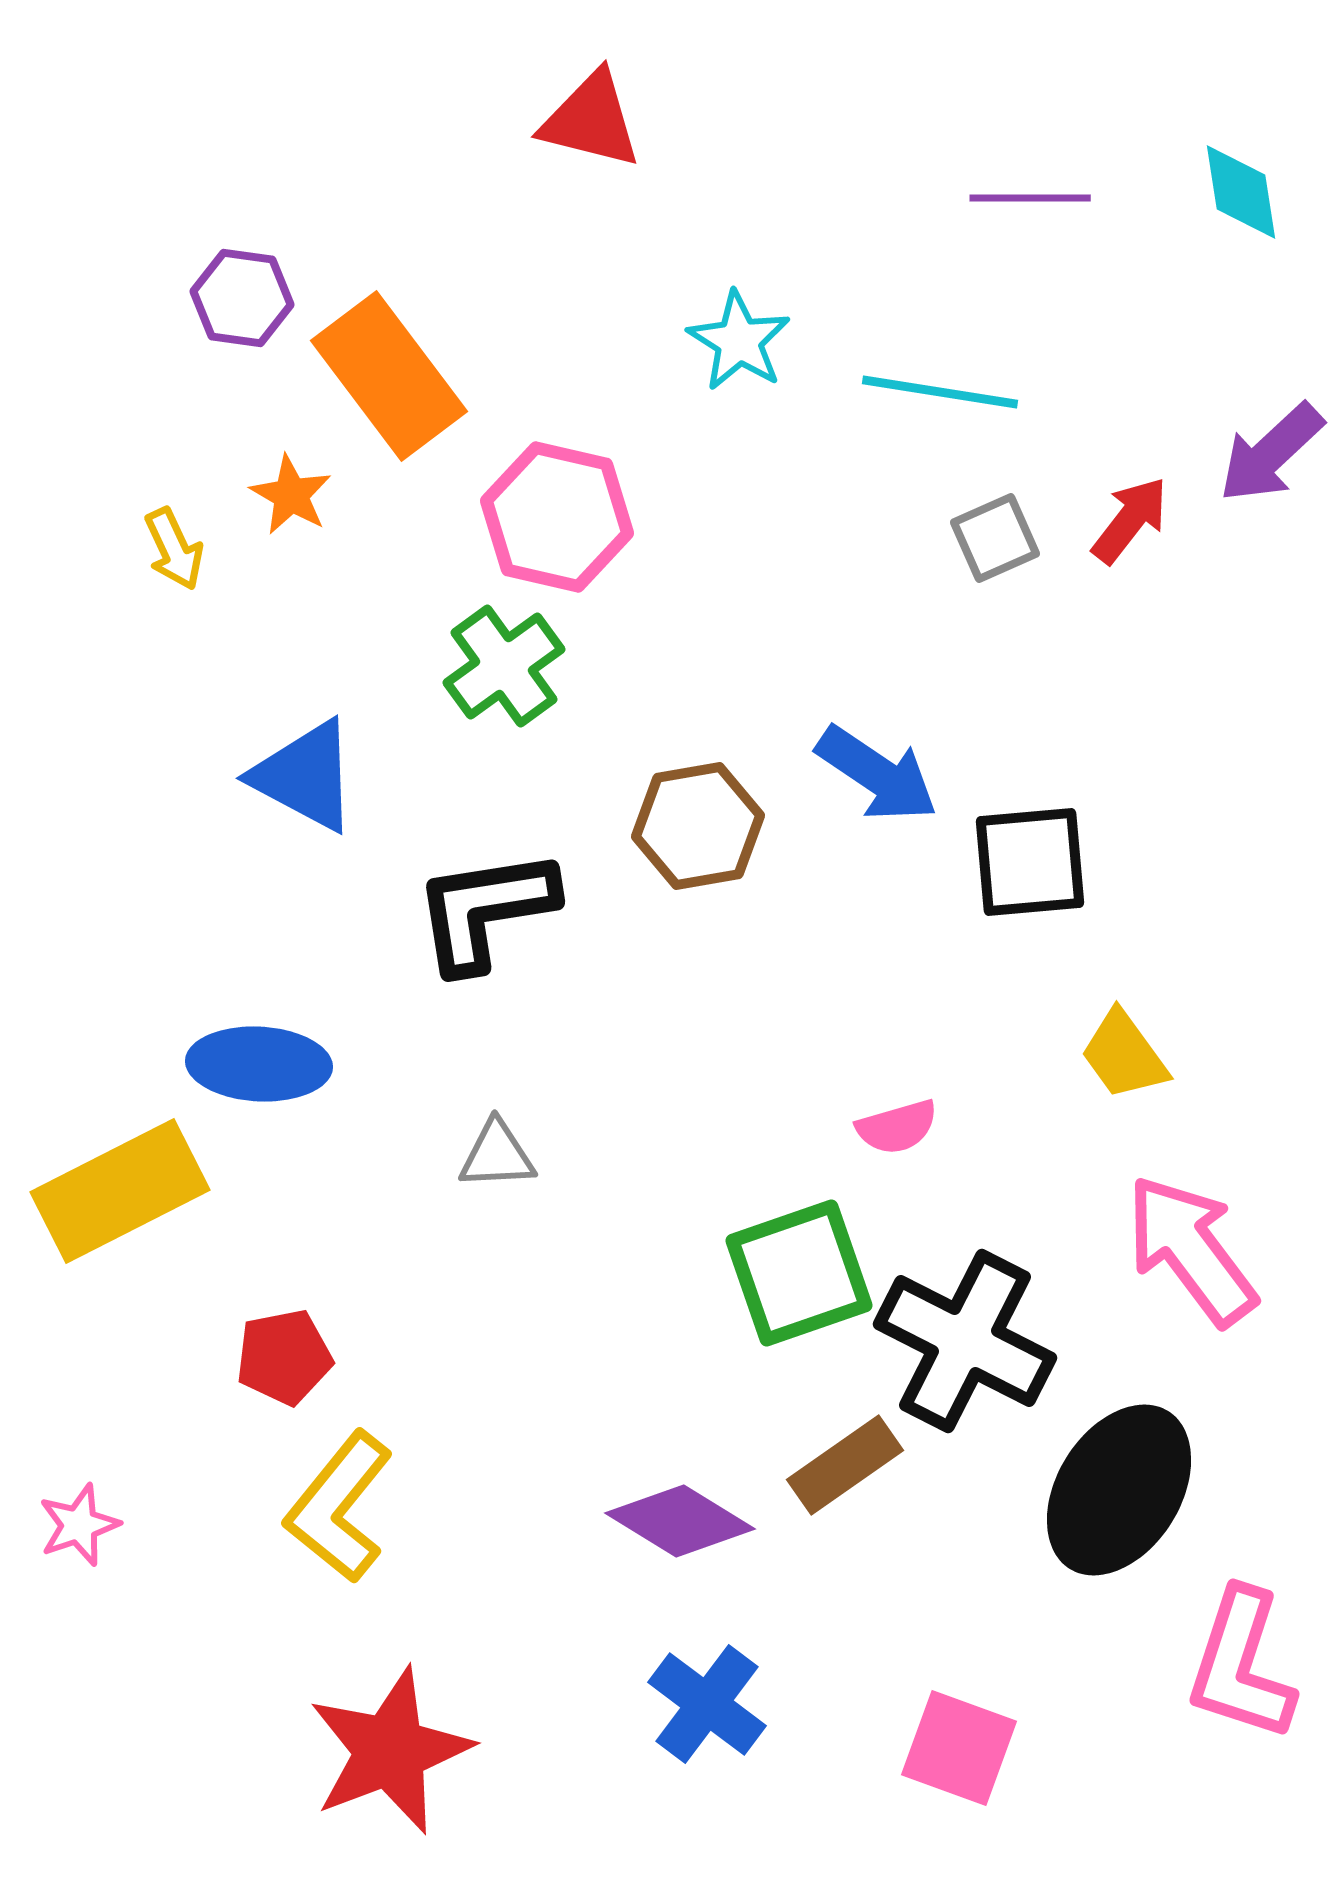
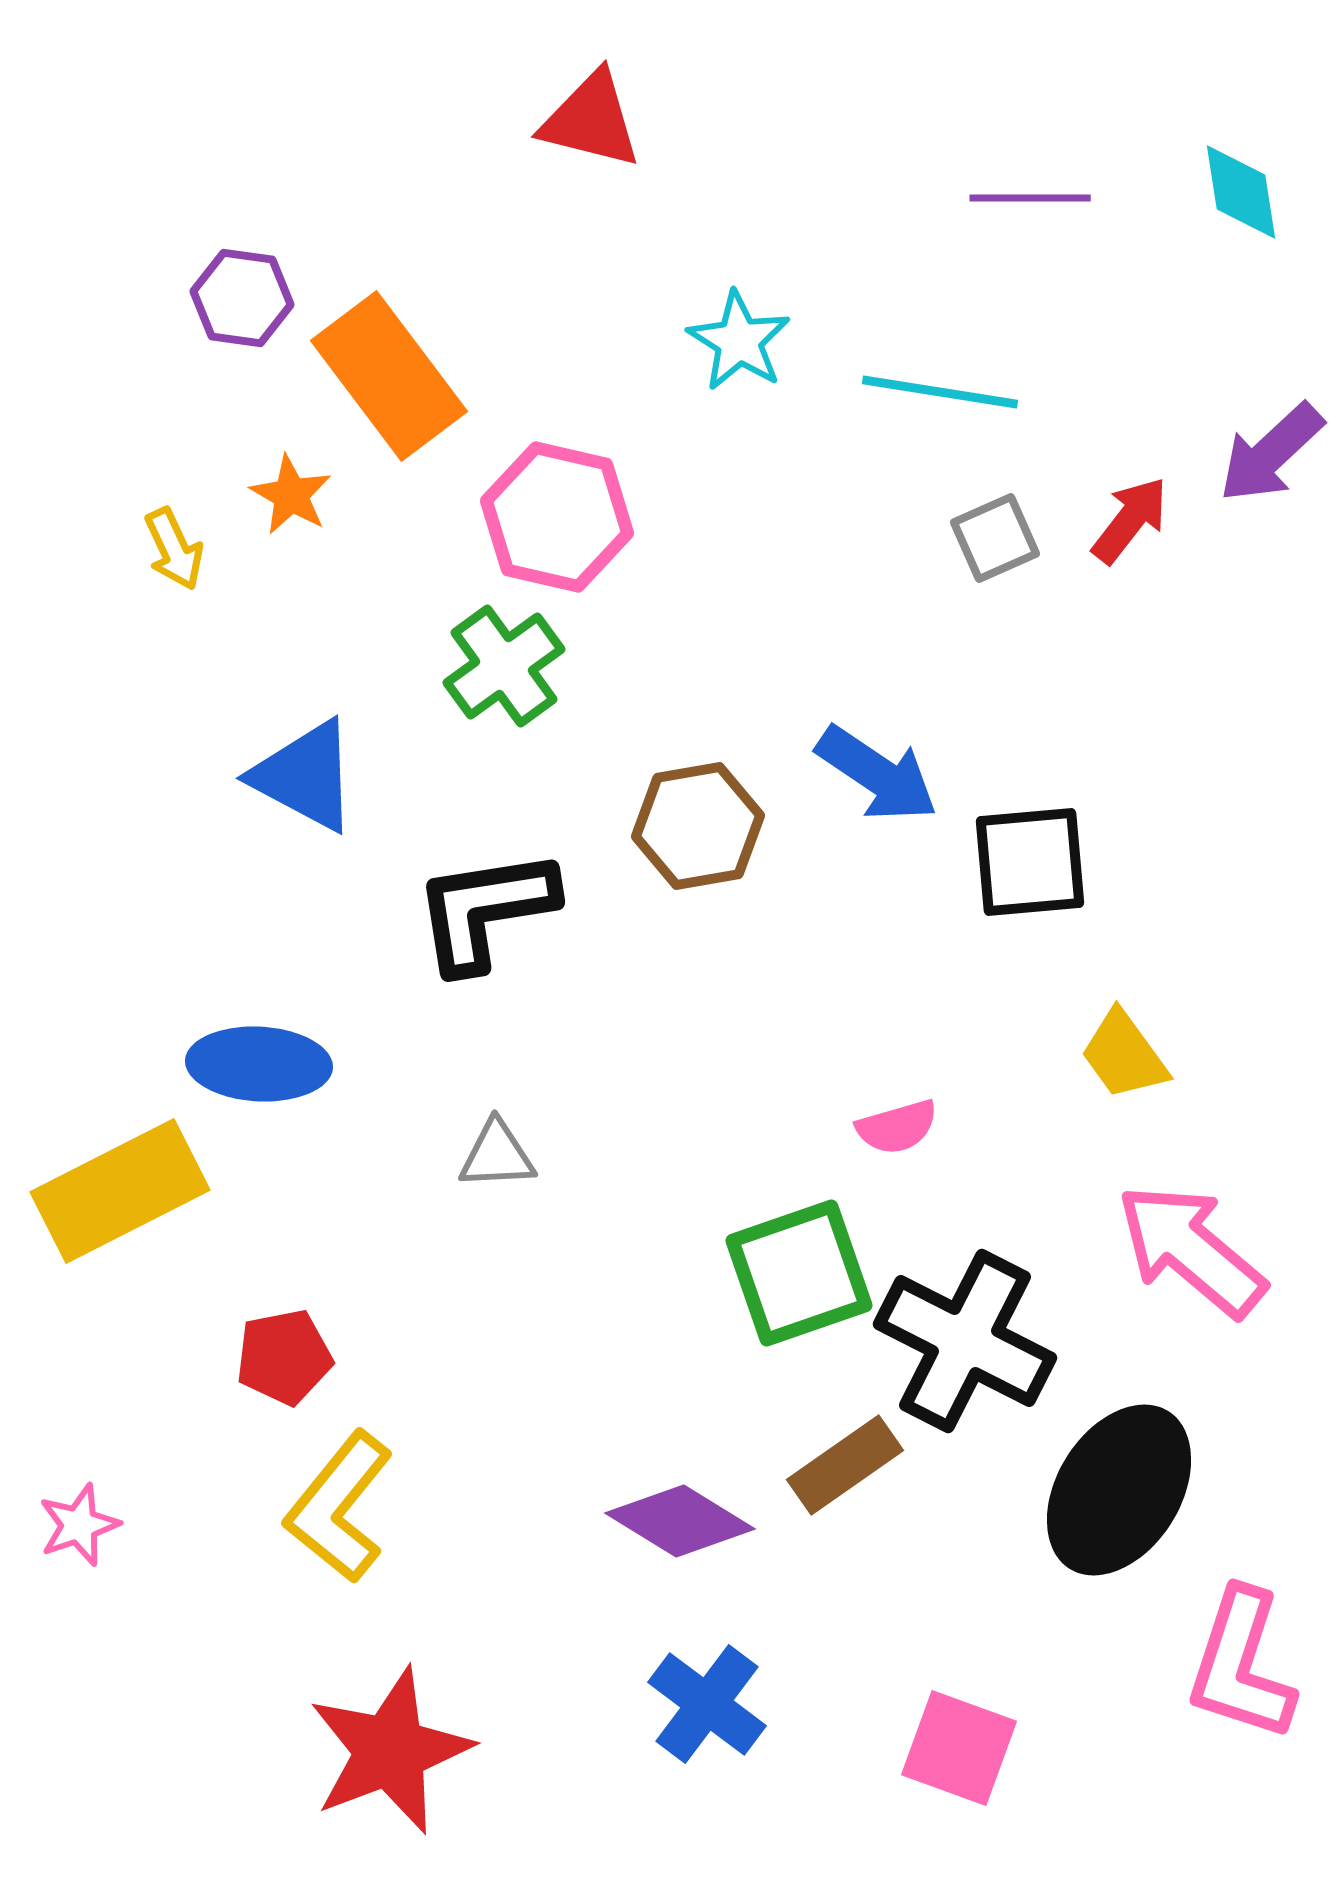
pink arrow: rotated 13 degrees counterclockwise
